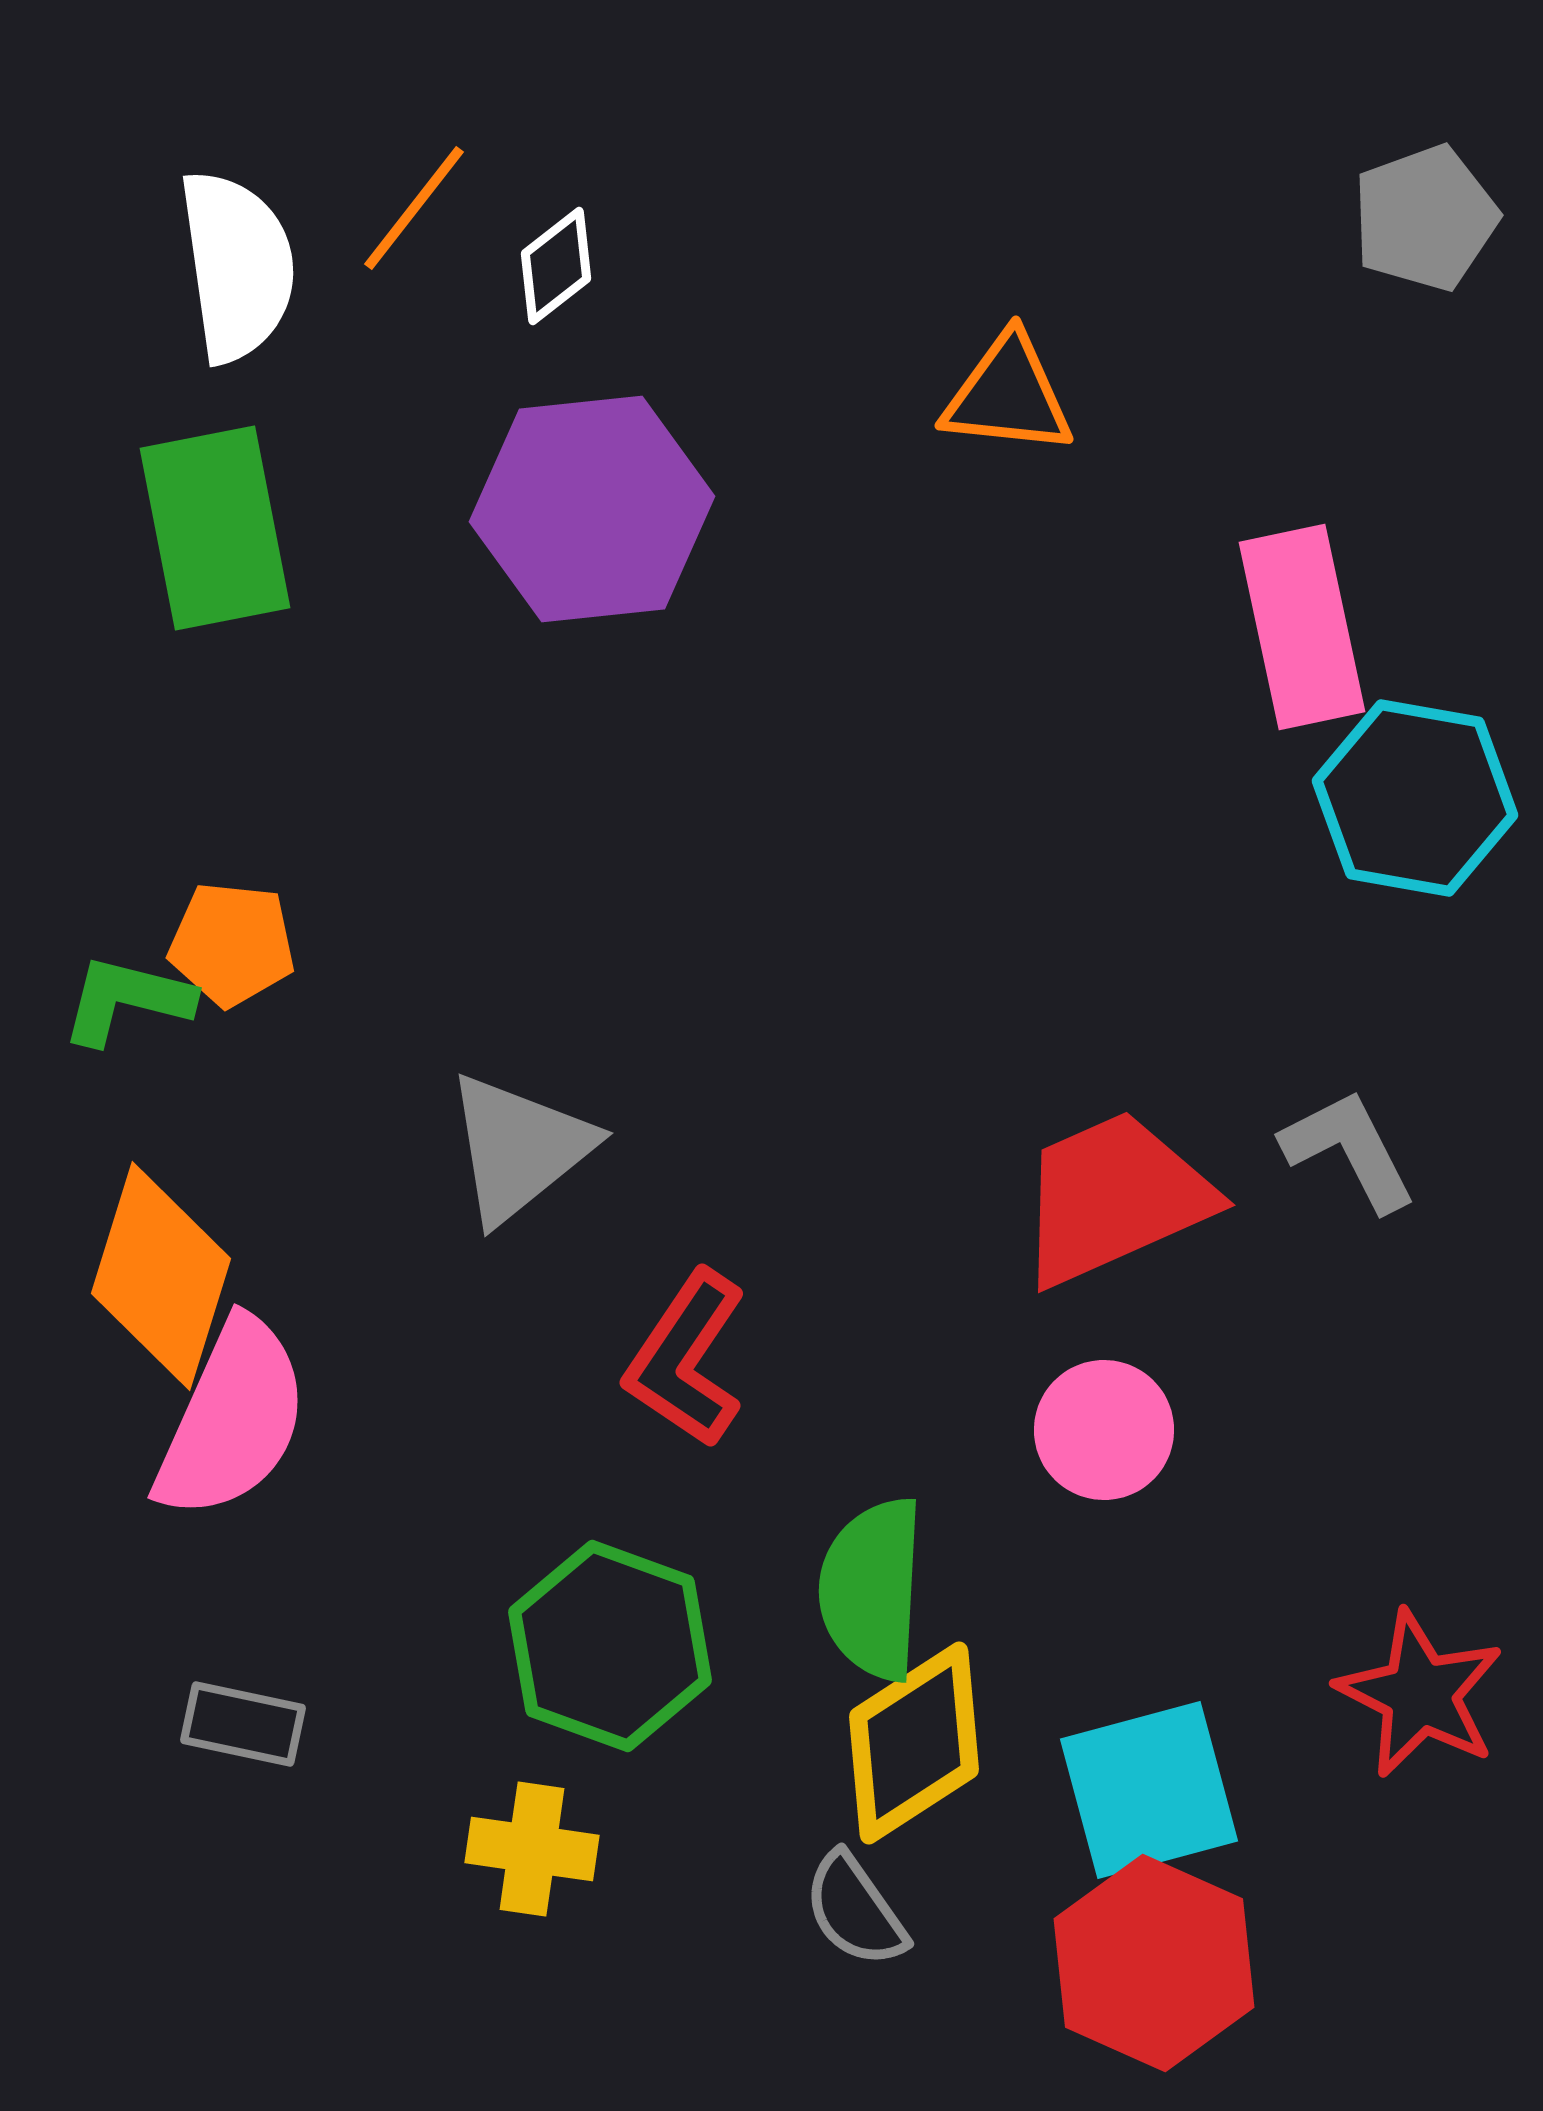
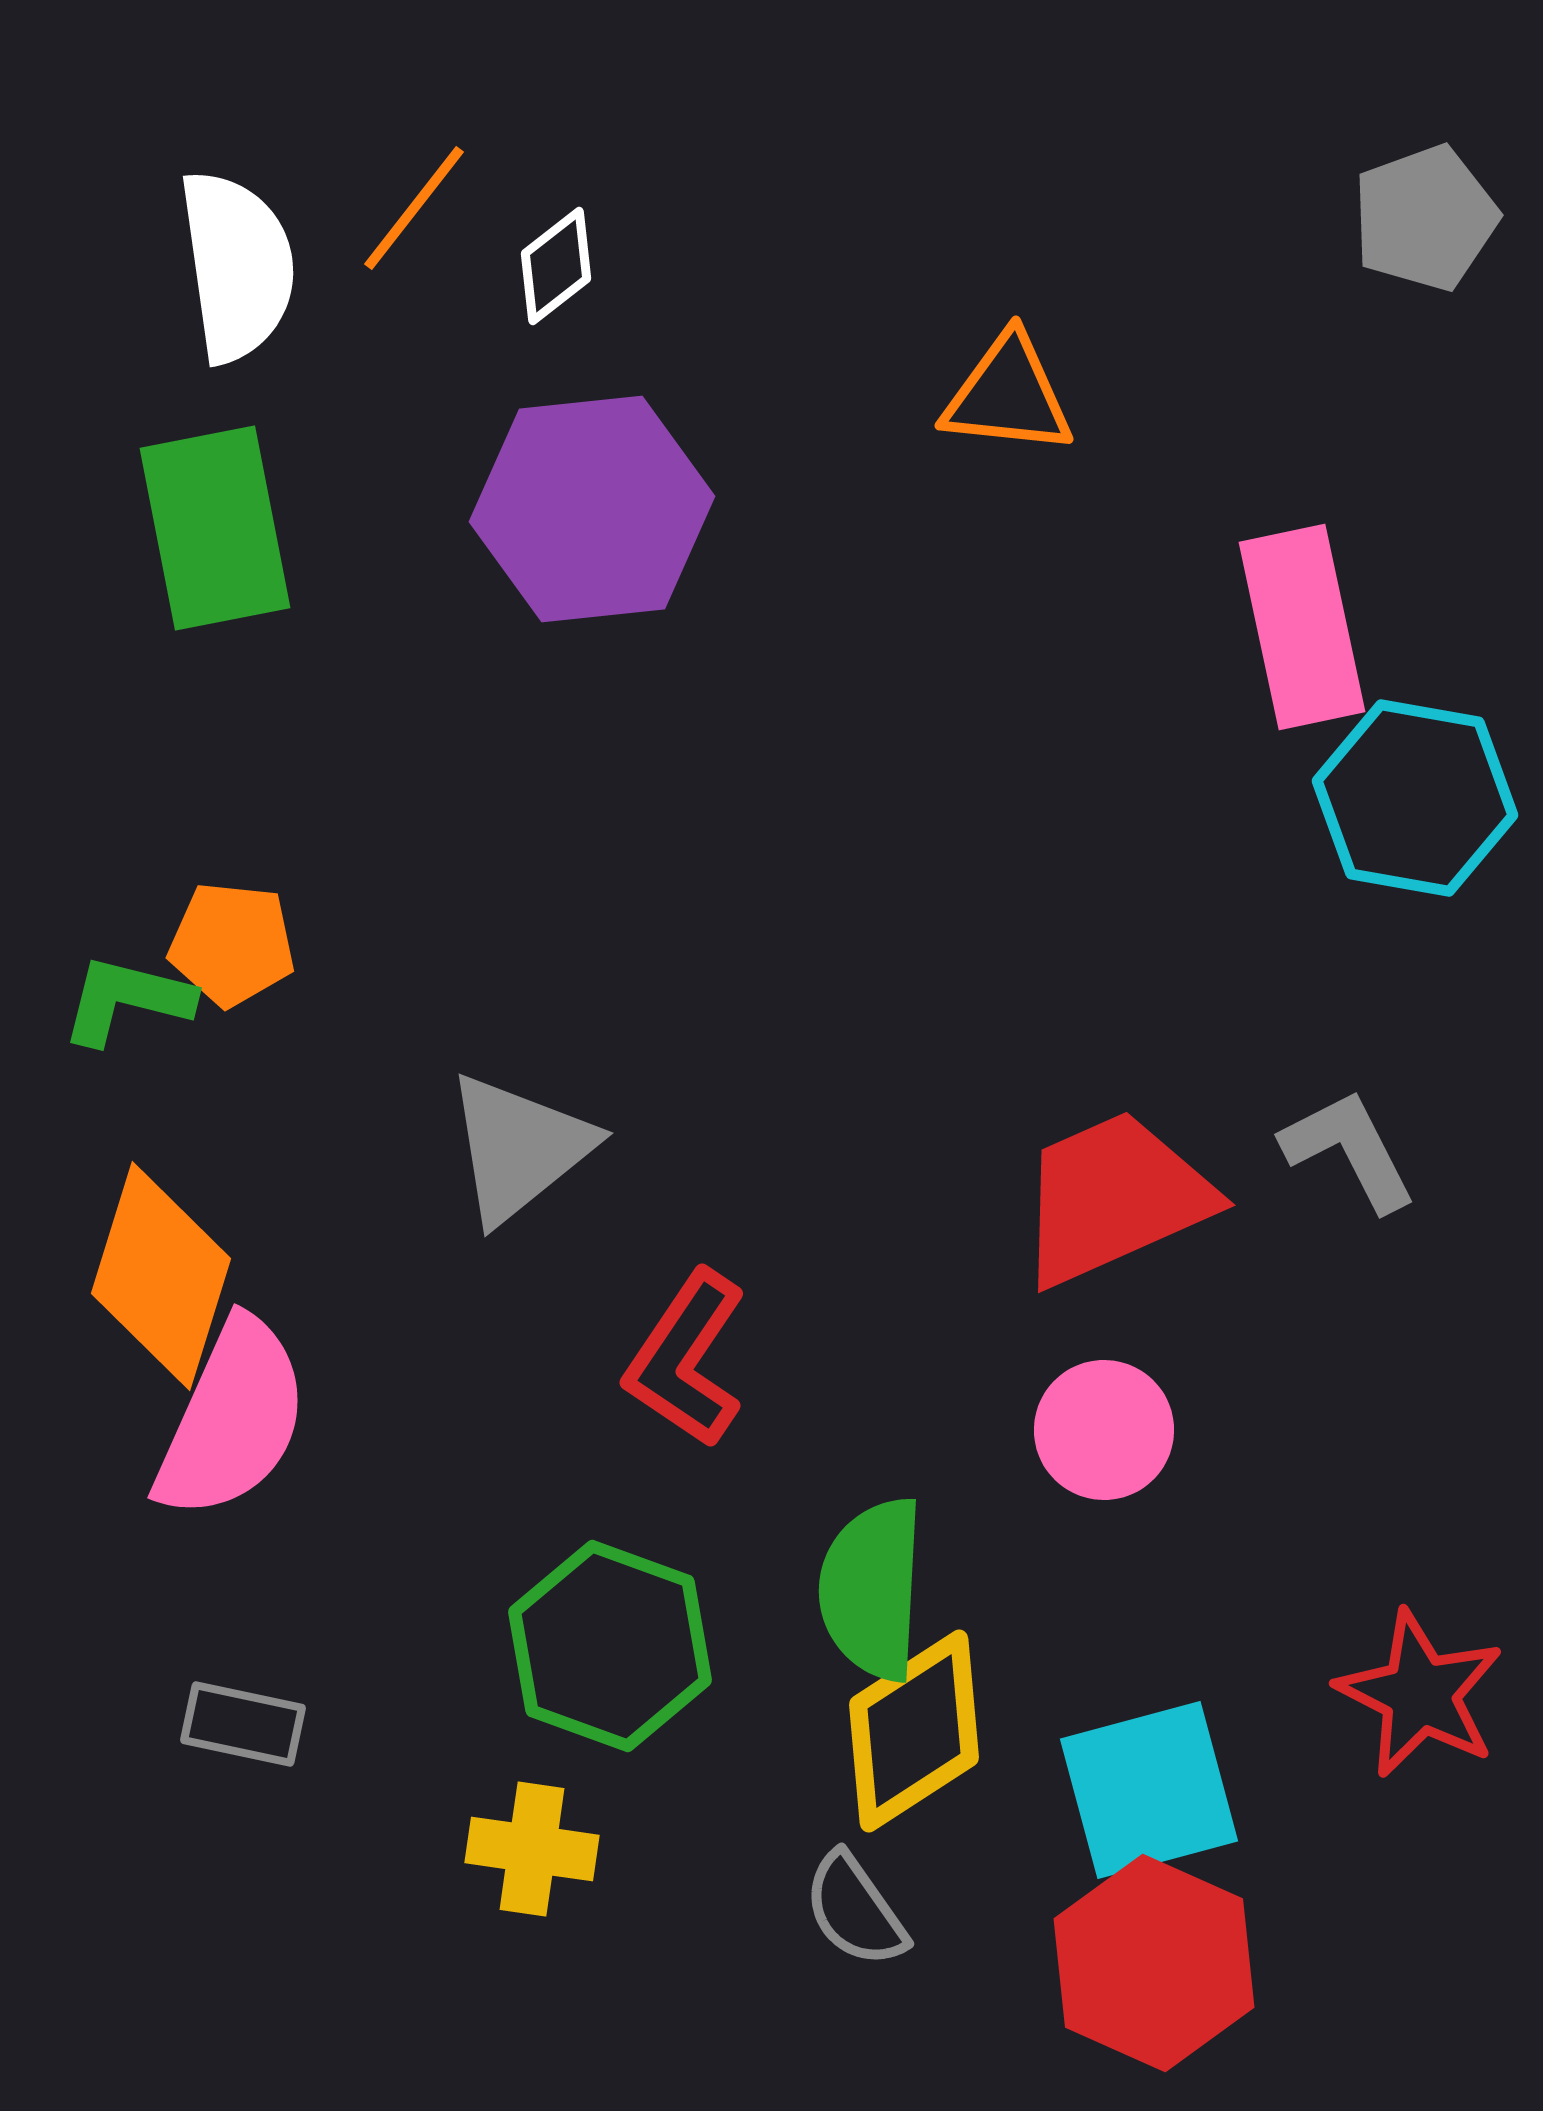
yellow diamond: moved 12 px up
